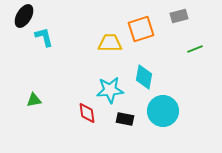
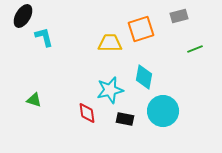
black ellipse: moved 1 px left
cyan star: rotated 8 degrees counterclockwise
green triangle: rotated 28 degrees clockwise
